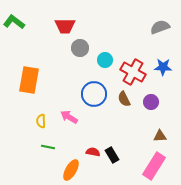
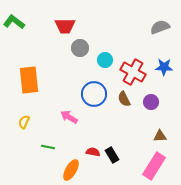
blue star: moved 1 px right
orange rectangle: rotated 16 degrees counterclockwise
yellow semicircle: moved 17 px left, 1 px down; rotated 24 degrees clockwise
